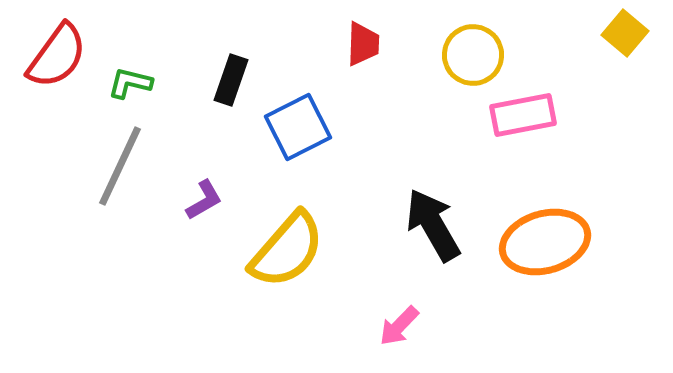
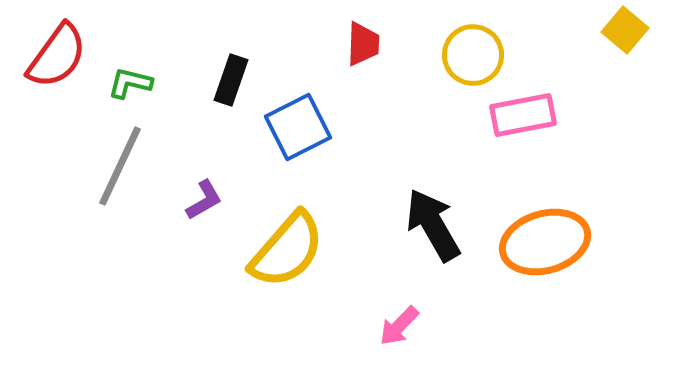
yellow square: moved 3 px up
